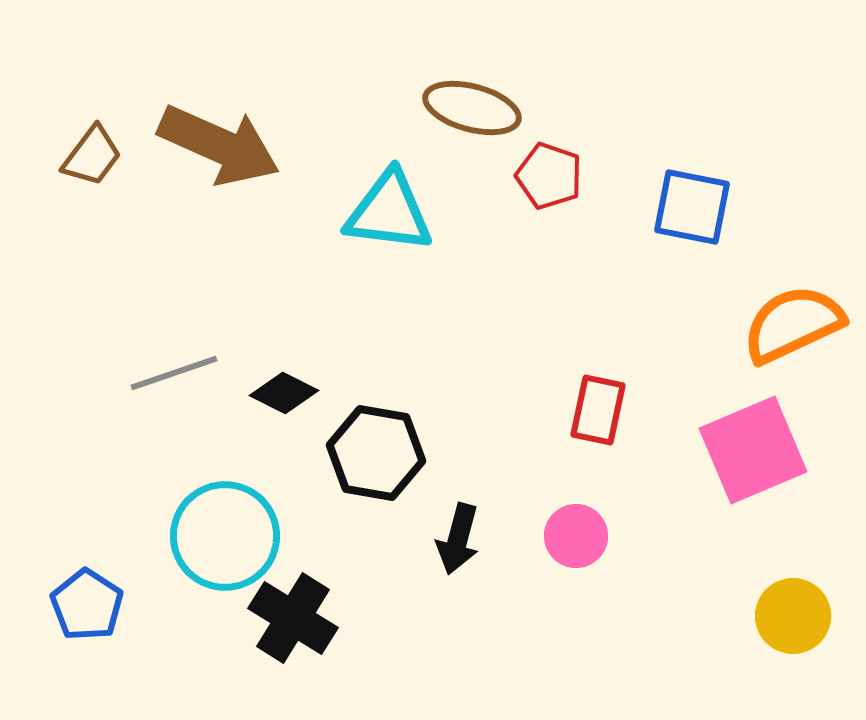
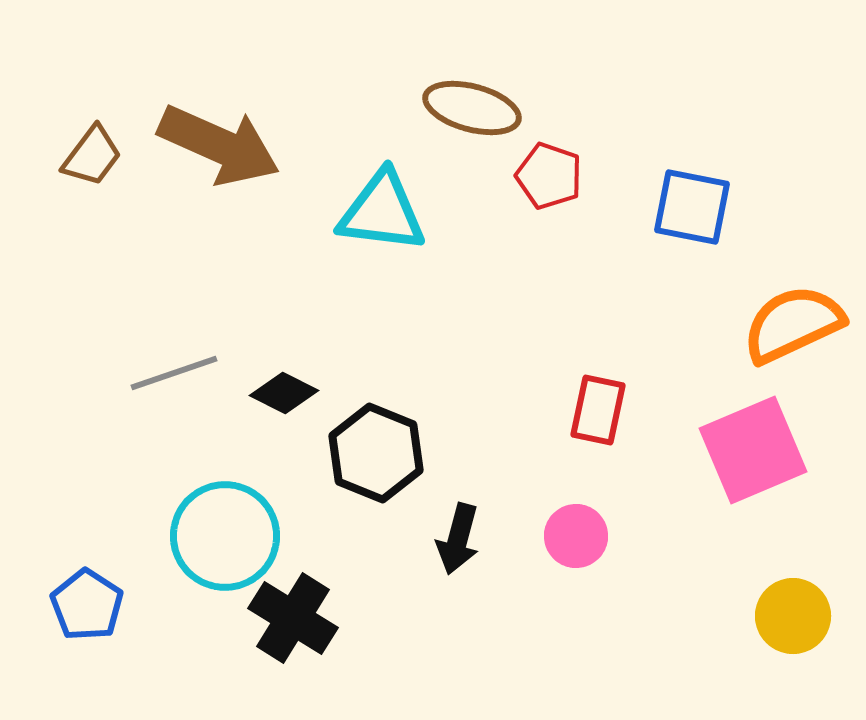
cyan triangle: moved 7 px left
black hexagon: rotated 12 degrees clockwise
